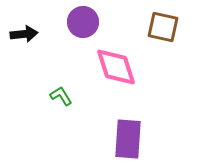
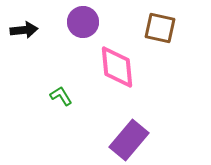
brown square: moved 3 px left, 1 px down
black arrow: moved 4 px up
pink diamond: moved 1 px right; rotated 12 degrees clockwise
purple rectangle: moved 1 px right, 1 px down; rotated 36 degrees clockwise
